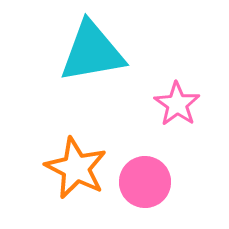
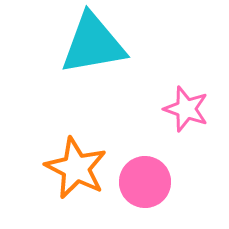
cyan triangle: moved 1 px right, 8 px up
pink star: moved 9 px right, 5 px down; rotated 15 degrees counterclockwise
